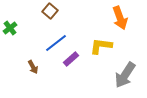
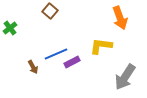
blue line: moved 11 px down; rotated 15 degrees clockwise
purple rectangle: moved 1 px right, 3 px down; rotated 14 degrees clockwise
gray arrow: moved 2 px down
